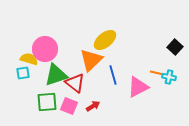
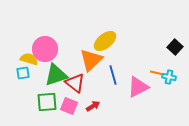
yellow ellipse: moved 1 px down
